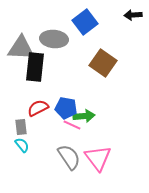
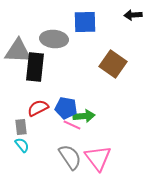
blue square: rotated 35 degrees clockwise
gray triangle: moved 3 px left, 3 px down
brown square: moved 10 px right, 1 px down
gray semicircle: moved 1 px right
